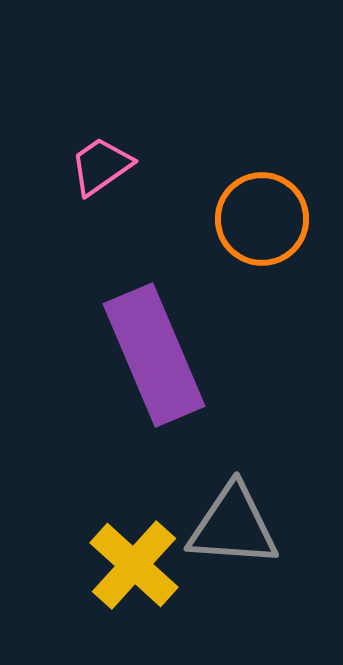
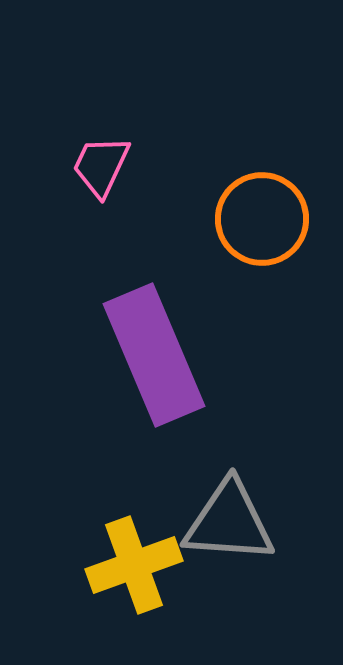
pink trapezoid: rotated 30 degrees counterclockwise
gray triangle: moved 4 px left, 4 px up
yellow cross: rotated 28 degrees clockwise
